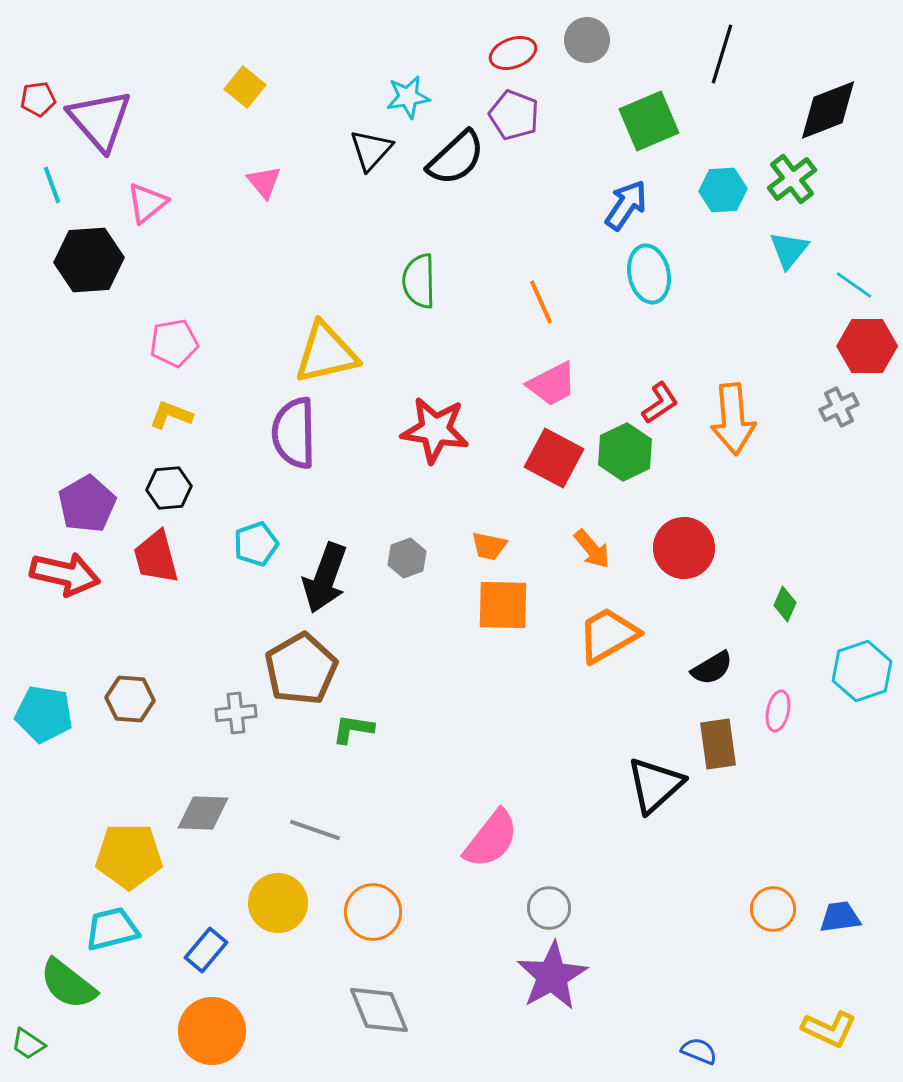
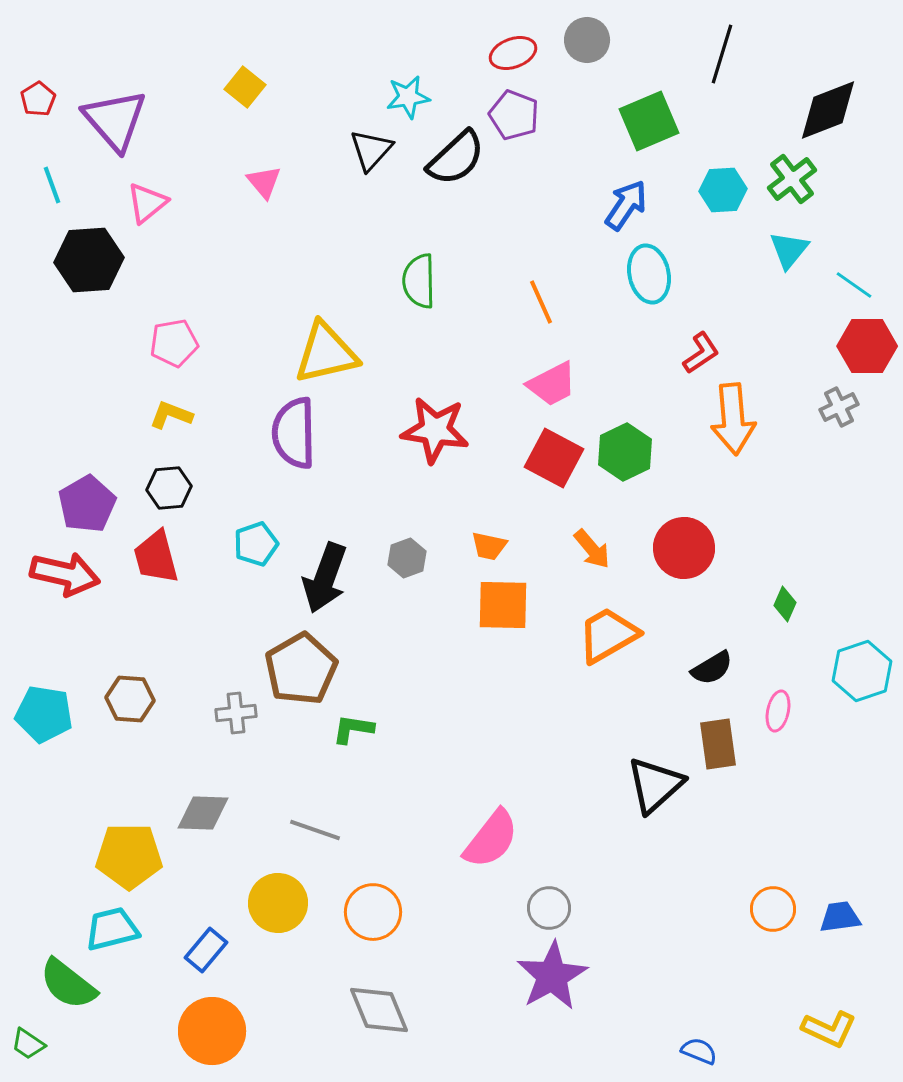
red pentagon at (38, 99): rotated 24 degrees counterclockwise
purple triangle at (100, 120): moved 15 px right
red L-shape at (660, 403): moved 41 px right, 50 px up
